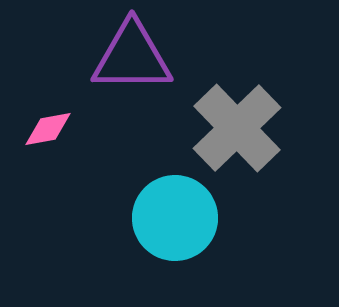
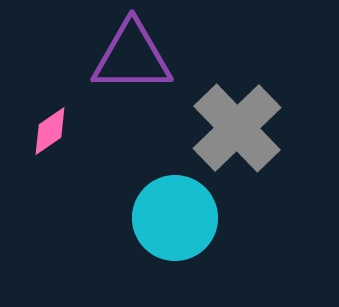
pink diamond: moved 2 px right, 2 px down; rotated 24 degrees counterclockwise
